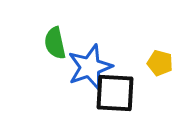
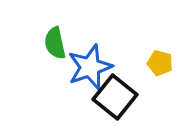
black square: moved 4 px down; rotated 36 degrees clockwise
